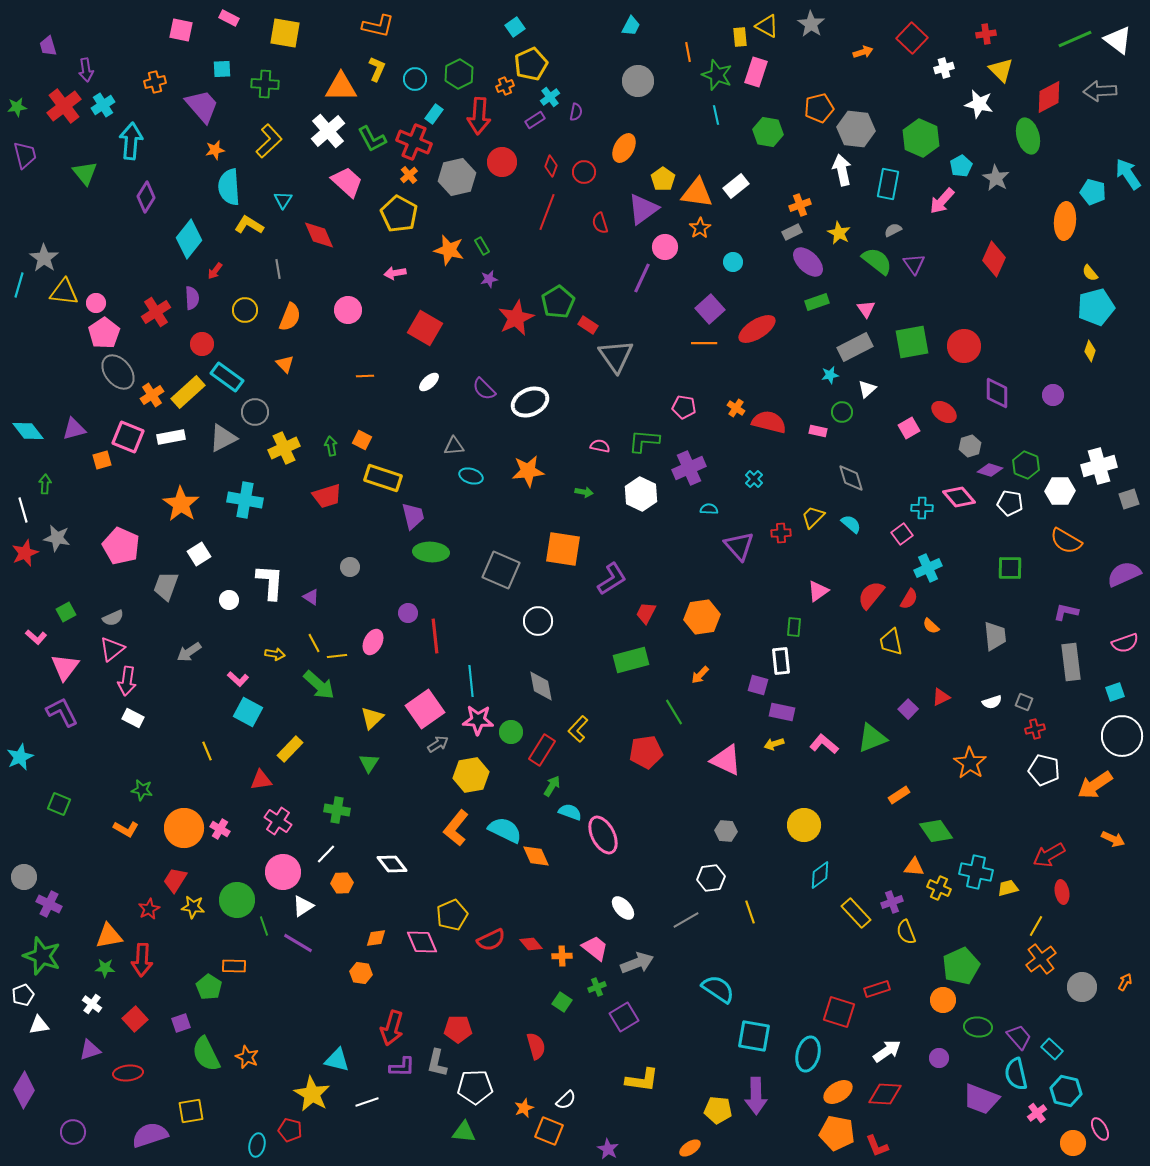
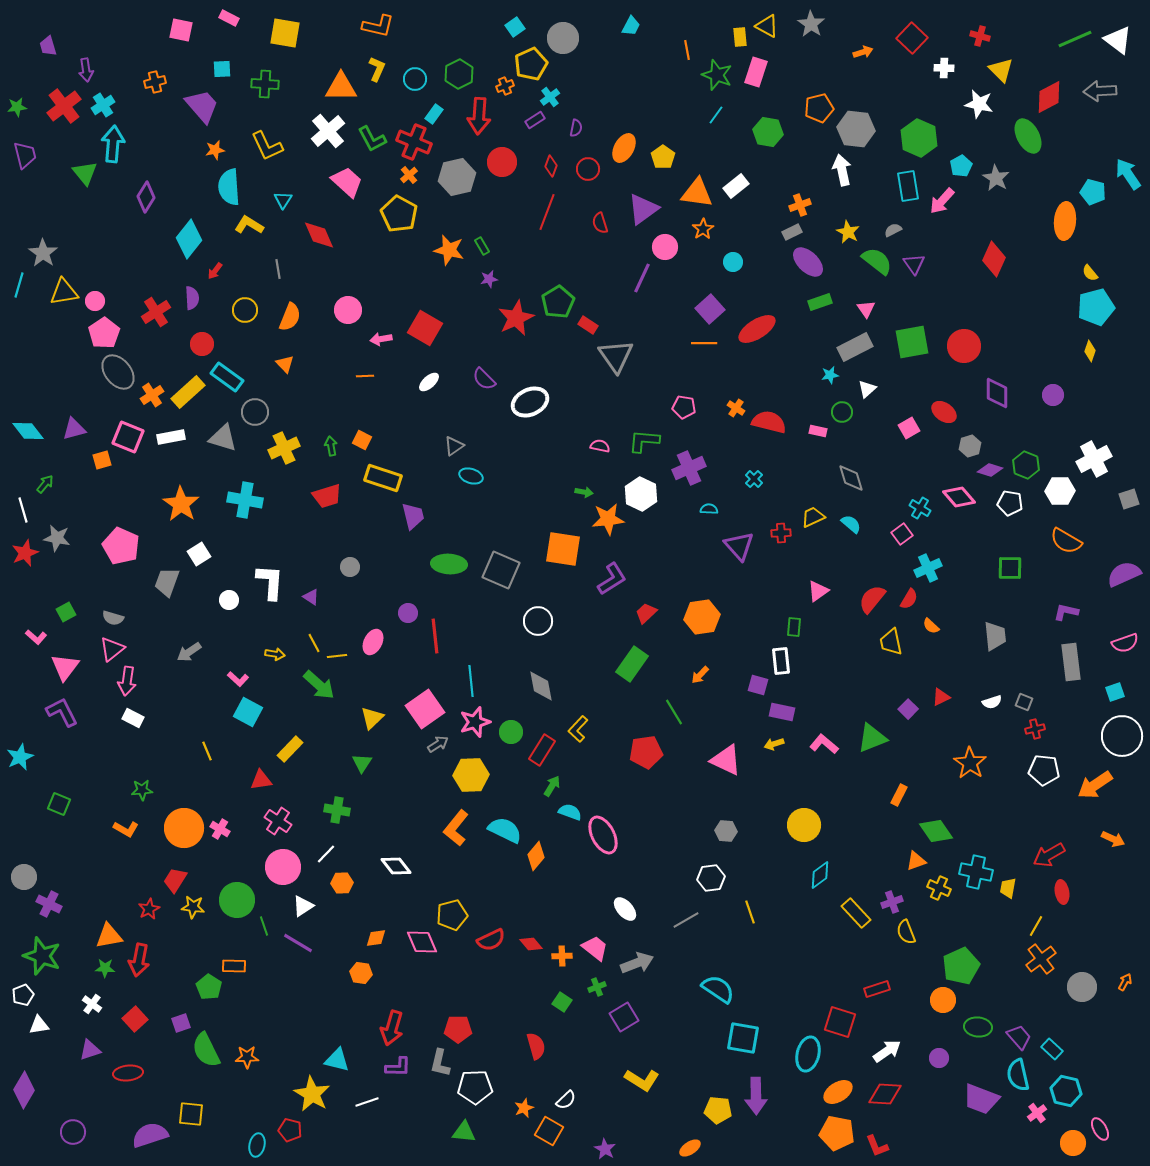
red cross at (986, 34): moved 6 px left, 2 px down; rotated 24 degrees clockwise
orange line at (688, 52): moved 1 px left, 2 px up
white cross at (944, 68): rotated 18 degrees clockwise
gray circle at (638, 81): moved 75 px left, 43 px up
purple semicircle at (576, 112): moved 16 px down
cyan line at (716, 115): rotated 48 degrees clockwise
green ellipse at (1028, 136): rotated 12 degrees counterclockwise
green hexagon at (921, 138): moved 2 px left
cyan arrow at (131, 141): moved 18 px left, 3 px down
yellow L-shape at (269, 141): moved 2 px left, 5 px down; rotated 108 degrees clockwise
red circle at (584, 172): moved 4 px right, 3 px up
yellow pentagon at (663, 179): moved 22 px up
cyan rectangle at (888, 184): moved 20 px right, 2 px down; rotated 20 degrees counterclockwise
orange star at (700, 228): moved 3 px right, 1 px down
yellow star at (839, 233): moved 9 px right, 1 px up
gray star at (44, 258): moved 1 px left, 5 px up
pink arrow at (395, 273): moved 14 px left, 66 px down
yellow triangle at (64, 292): rotated 16 degrees counterclockwise
green rectangle at (817, 302): moved 3 px right
pink circle at (96, 303): moved 1 px left, 2 px up
purple semicircle at (484, 389): moved 10 px up
gray triangle at (223, 438): rotated 44 degrees clockwise
gray triangle at (454, 446): rotated 30 degrees counterclockwise
white cross at (1099, 466): moved 5 px left, 7 px up; rotated 12 degrees counterclockwise
orange star at (528, 471): moved 80 px right, 48 px down
green arrow at (45, 484): rotated 36 degrees clockwise
cyan cross at (922, 508): moved 2 px left; rotated 30 degrees clockwise
yellow trapezoid at (813, 517): rotated 20 degrees clockwise
green ellipse at (431, 552): moved 18 px right, 12 px down
gray trapezoid at (166, 586): moved 1 px right, 4 px up
red semicircle at (871, 595): moved 1 px right, 4 px down
red trapezoid at (646, 613): rotated 20 degrees clockwise
gray semicircle at (113, 618): rotated 40 degrees clockwise
green rectangle at (631, 660): moved 1 px right, 4 px down; rotated 40 degrees counterclockwise
pink star at (478, 720): moved 3 px left, 2 px down; rotated 20 degrees counterclockwise
green triangle at (369, 763): moved 7 px left
white pentagon at (1044, 770): rotated 8 degrees counterclockwise
yellow hexagon at (471, 775): rotated 8 degrees clockwise
green star at (142, 790): rotated 15 degrees counterclockwise
orange rectangle at (899, 795): rotated 30 degrees counterclockwise
orange diamond at (536, 856): rotated 64 degrees clockwise
white diamond at (392, 864): moved 4 px right, 2 px down
orange triangle at (914, 867): moved 2 px right, 6 px up; rotated 25 degrees counterclockwise
pink circle at (283, 872): moved 5 px up
yellow trapezoid at (1008, 888): rotated 65 degrees counterclockwise
white ellipse at (623, 908): moved 2 px right, 1 px down
yellow pentagon at (452, 915): rotated 8 degrees clockwise
red arrow at (142, 960): moved 3 px left; rotated 8 degrees clockwise
red square at (839, 1012): moved 1 px right, 10 px down
cyan square at (754, 1036): moved 11 px left, 2 px down
green semicircle at (206, 1054): moved 4 px up
orange star at (247, 1057): rotated 25 degrees counterclockwise
gray L-shape at (437, 1063): moved 3 px right
purple L-shape at (402, 1067): moved 4 px left
cyan semicircle at (1016, 1074): moved 2 px right, 1 px down
yellow L-shape at (642, 1080): rotated 24 degrees clockwise
yellow square at (191, 1111): moved 3 px down; rotated 16 degrees clockwise
orange square at (549, 1131): rotated 8 degrees clockwise
purple star at (608, 1149): moved 3 px left
